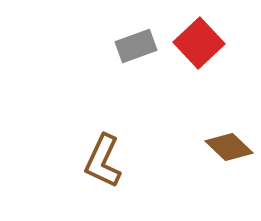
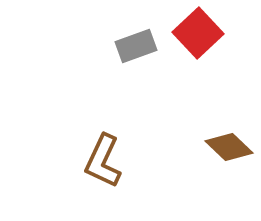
red square: moved 1 px left, 10 px up
